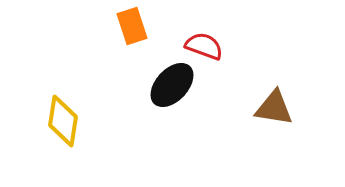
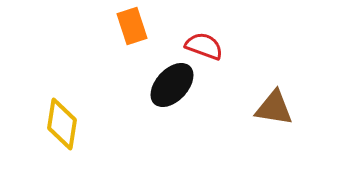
yellow diamond: moved 1 px left, 3 px down
